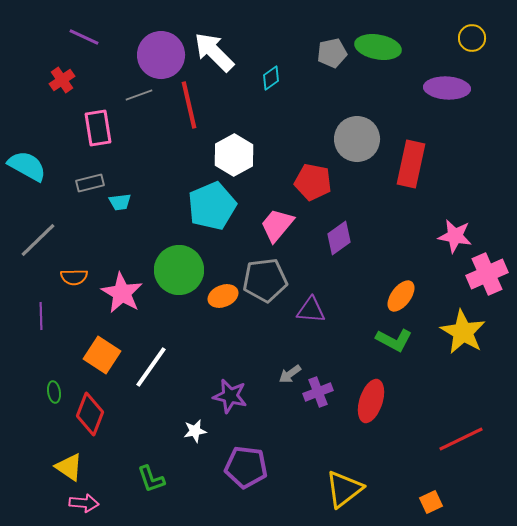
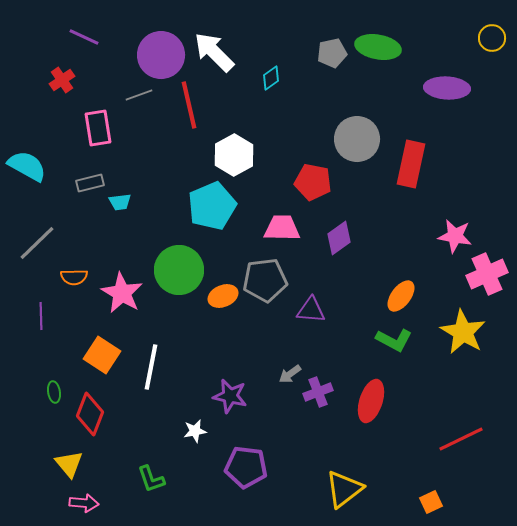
yellow circle at (472, 38): moved 20 px right
pink trapezoid at (277, 225): moved 5 px right, 3 px down; rotated 51 degrees clockwise
gray line at (38, 240): moved 1 px left, 3 px down
white line at (151, 367): rotated 24 degrees counterclockwise
yellow triangle at (69, 467): moved 3 px up; rotated 16 degrees clockwise
